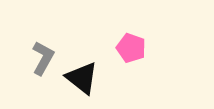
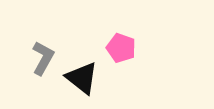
pink pentagon: moved 10 px left
